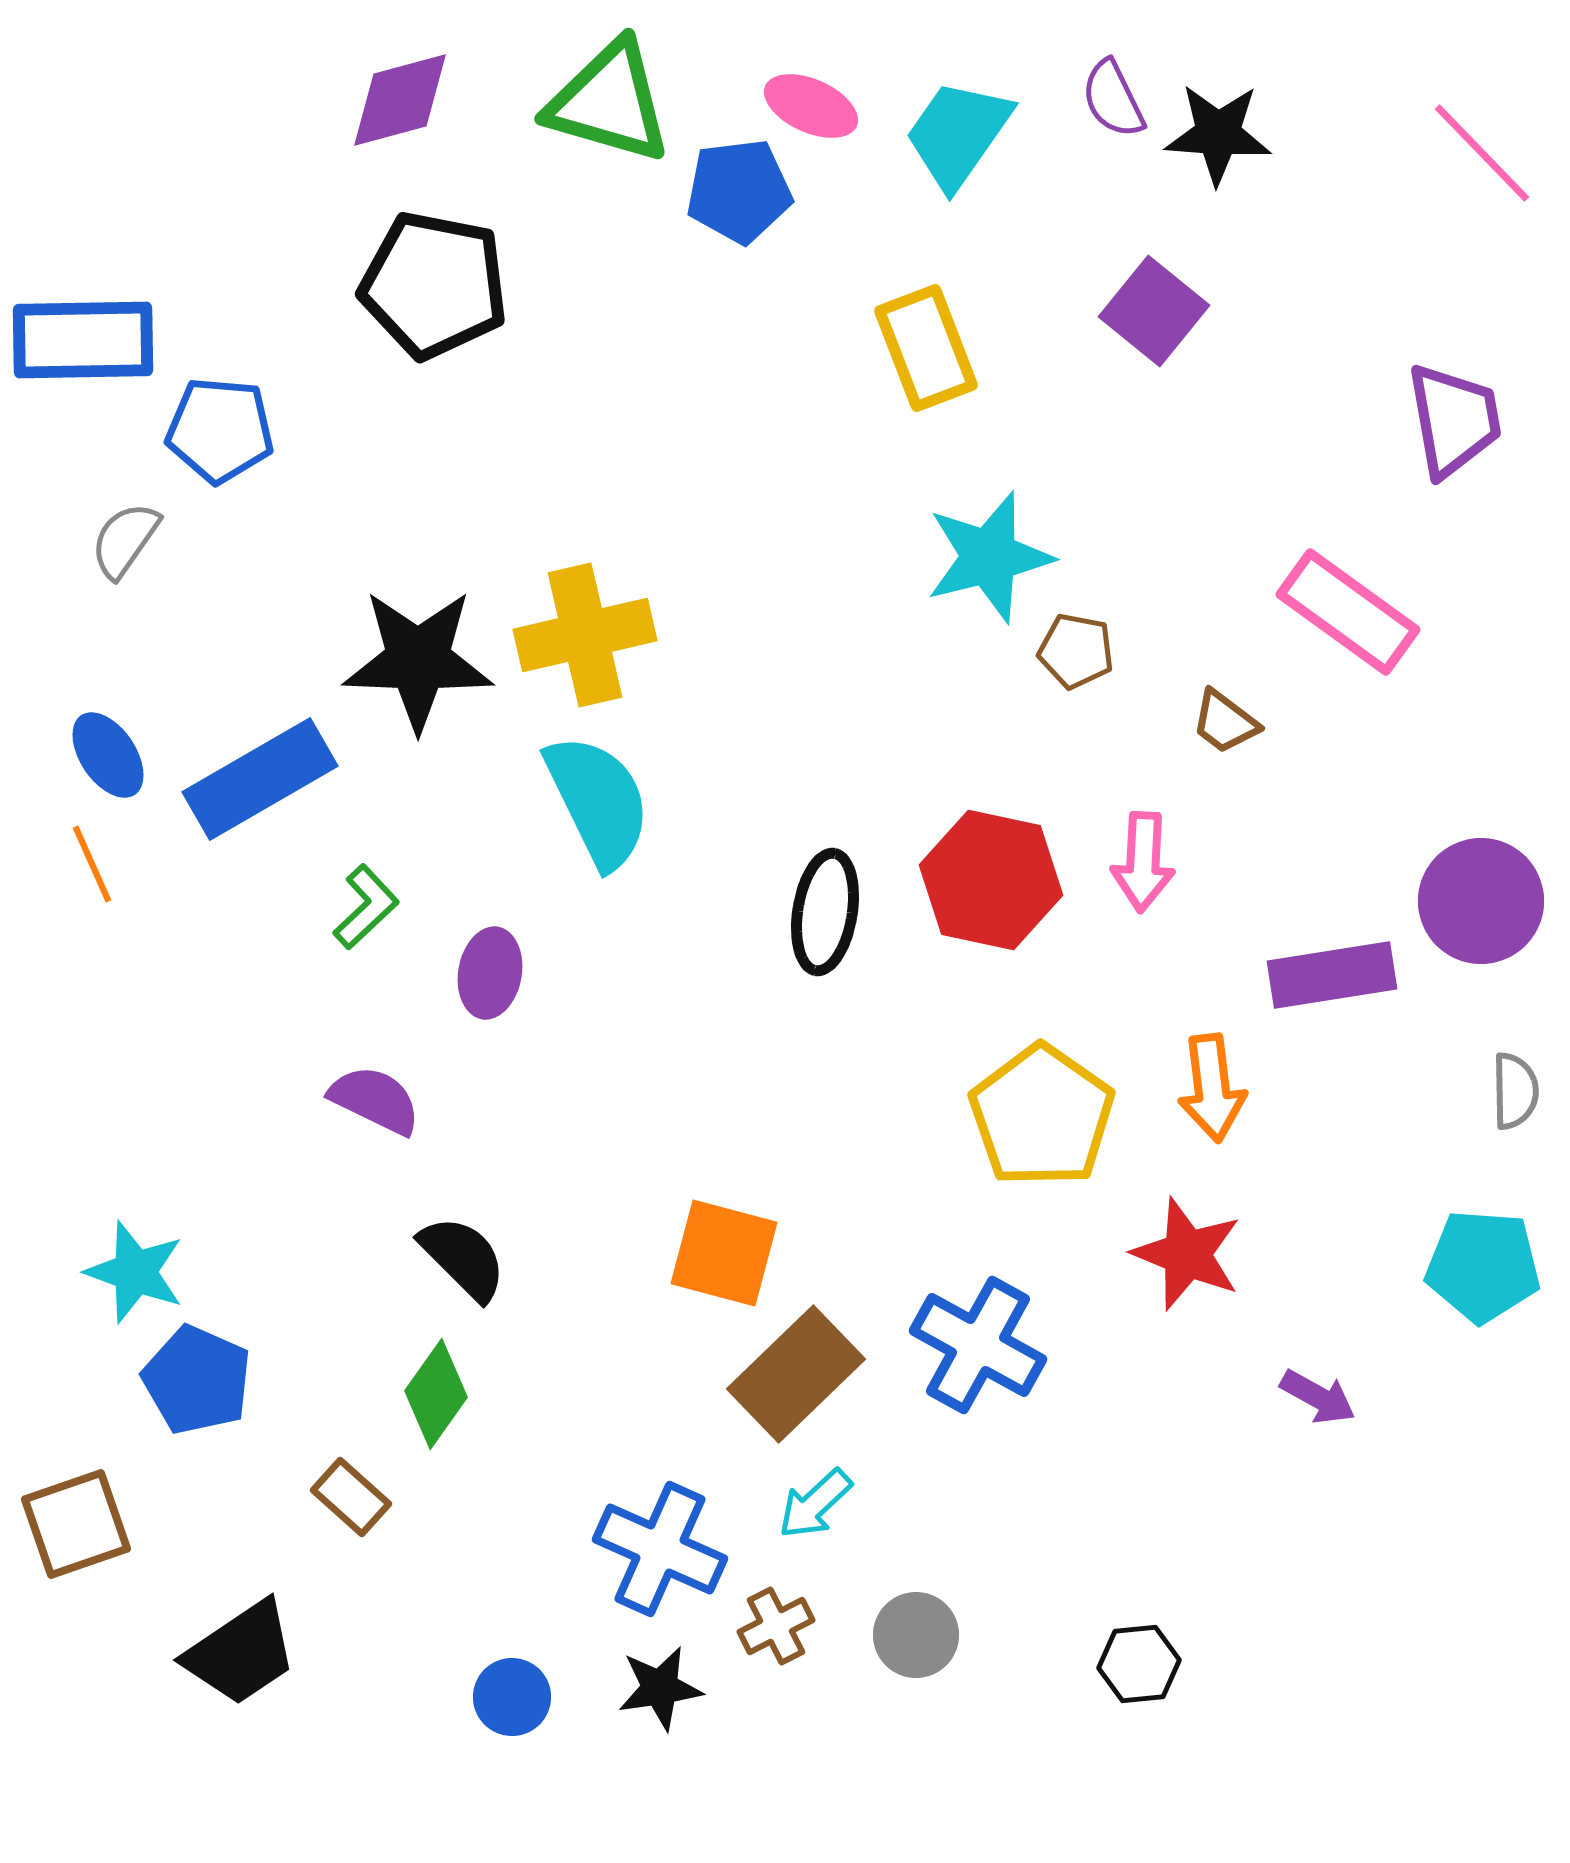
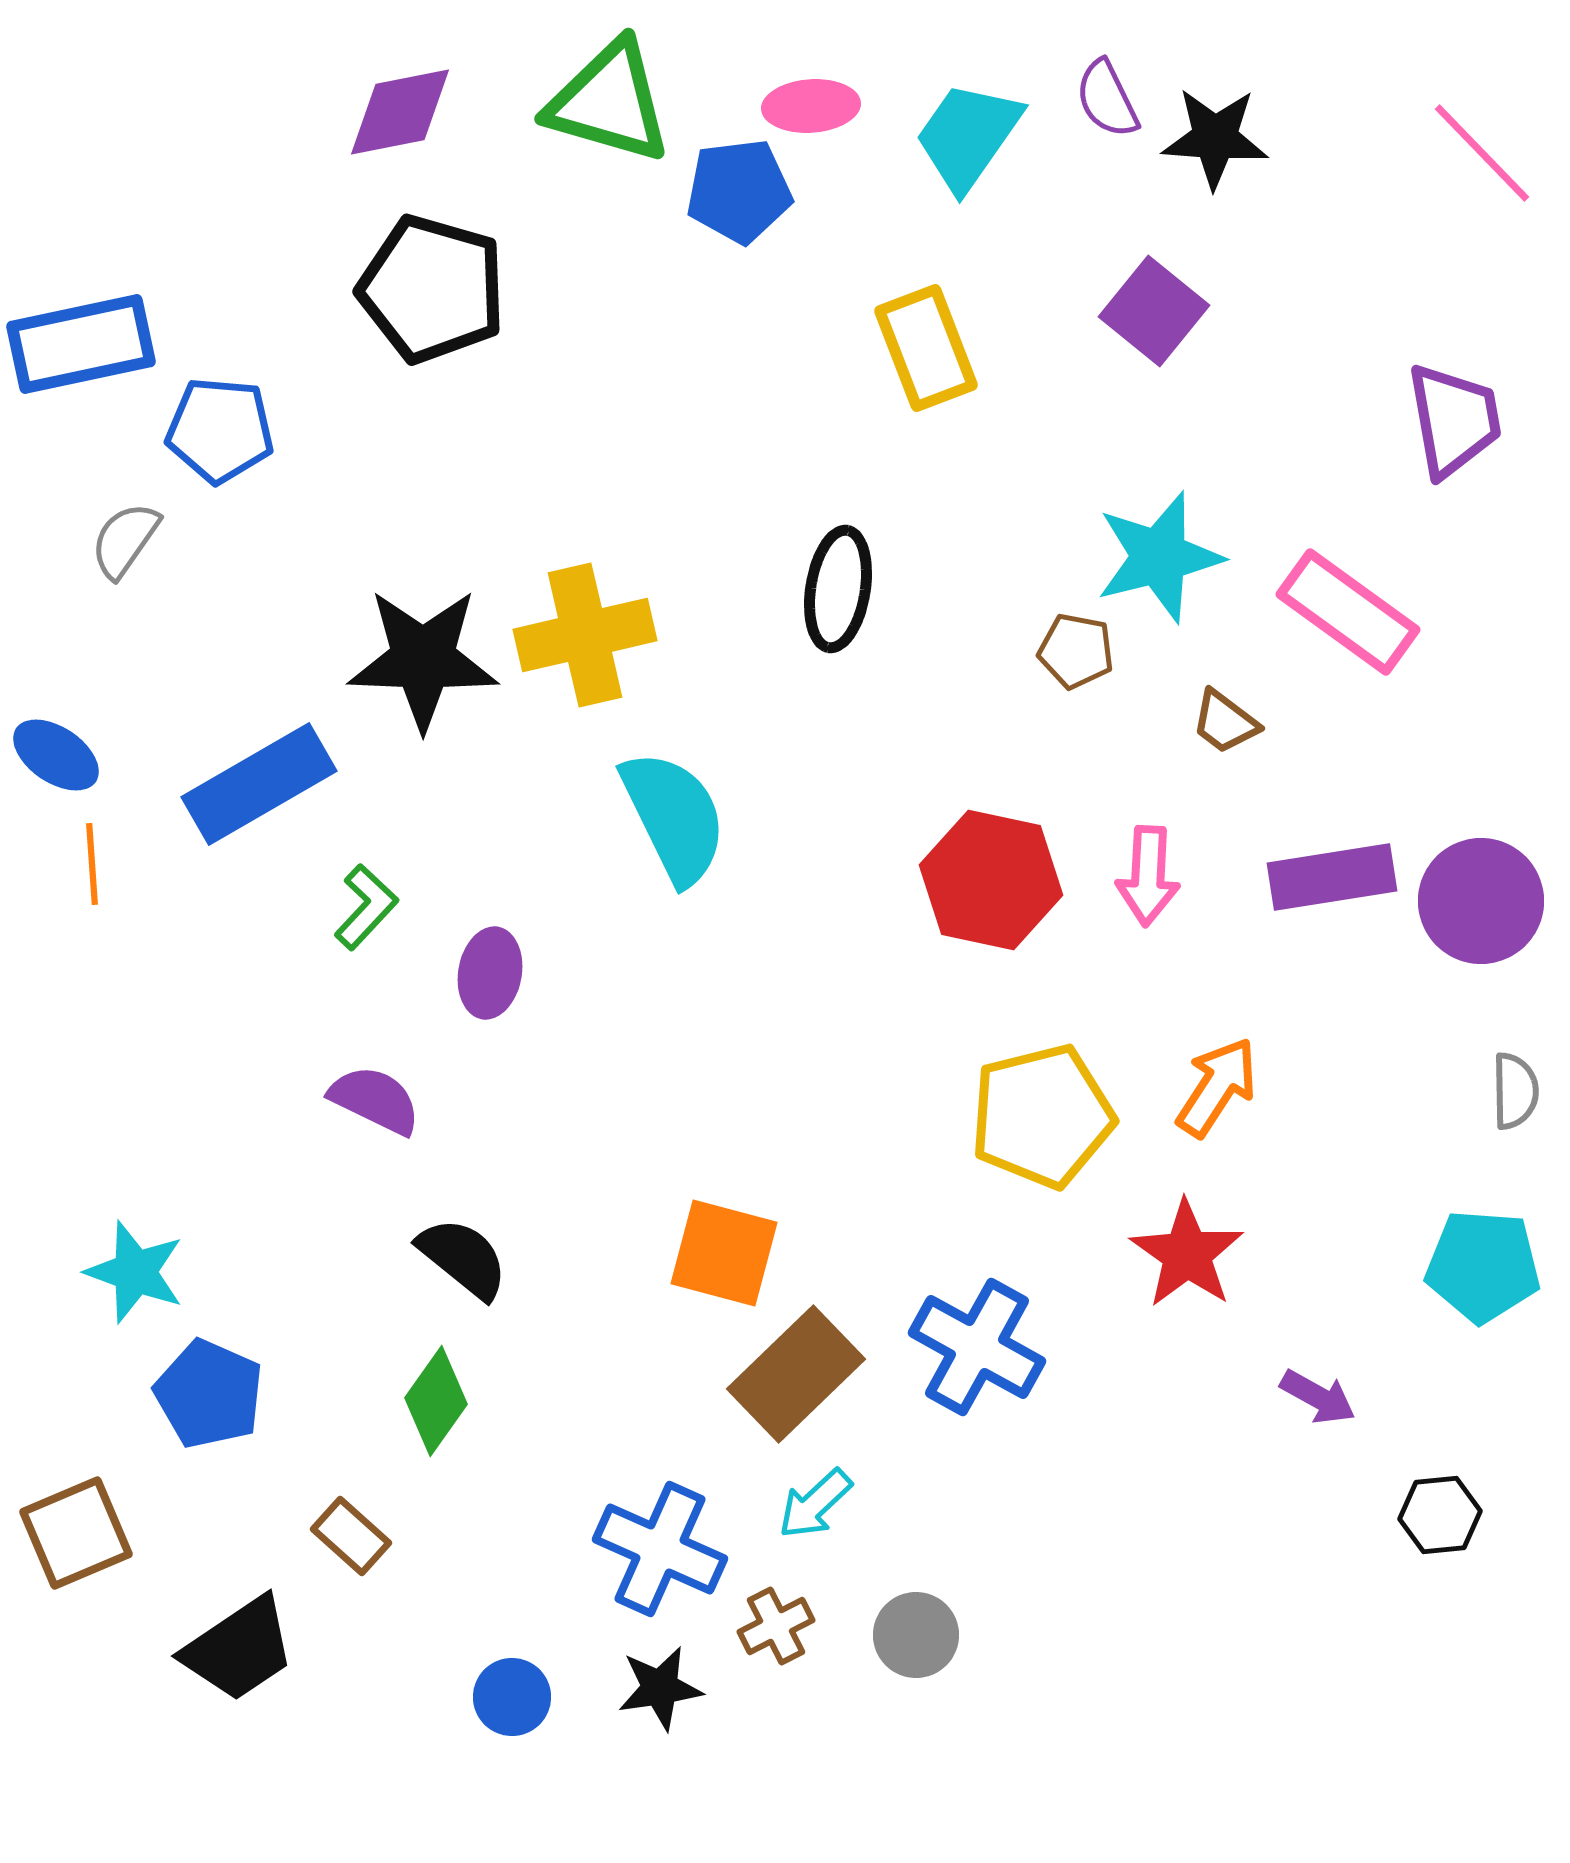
purple semicircle at (1113, 99): moved 6 px left
purple diamond at (400, 100): moved 12 px down; rotated 4 degrees clockwise
pink ellipse at (811, 106): rotated 28 degrees counterclockwise
cyan trapezoid at (958, 134): moved 10 px right, 2 px down
black star at (1218, 134): moved 3 px left, 4 px down
black pentagon at (434, 285): moved 2 px left, 4 px down; rotated 5 degrees clockwise
blue rectangle at (83, 340): moved 2 px left, 4 px down; rotated 11 degrees counterclockwise
cyan star at (989, 557): moved 170 px right
black star at (418, 660): moved 5 px right, 1 px up
blue ellipse at (108, 755): moved 52 px left; rotated 22 degrees counterclockwise
blue rectangle at (260, 779): moved 1 px left, 5 px down
cyan semicircle at (598, 801): moved 76 px right, 16 px down
pink arrow at (1143, 862): moved 5 px right, 14 px down
orange line at (92, 864): rotated 20 degrees clockwise
green L-shape at (366, 907): rotated 4 degrees counterclockwise
black ellipse at (825, 912): moved 13 px right, 323 px up
purple rectangle at (1332, 975): moved 98 px up
orange arrow at (1212, 1088): moved 5 px right, 1 px up; rotated 140 degrees counterclockwise
yellow pentagon at (1042, 1116): rotated 23 degrees clockwise
red star at (1187, 1254): rotated 13 degrees clockwise
black semicircle at (463, 1258): rotated 6 degrees counterclockwise
blue cross at (978, 1345): moved 1 px left, 2 px down
blue pentagon at (197, 1380): moved 12 px right, 14 px down
green diamond at (436, 1394): moved 7 px down
brown rectangle at (351, 1497): moved 39 px down
brown square at (76, 1524): moved 9 px down; rotated 4 degrees counterclockwise
black trapezoid at (241, 1653): moved 2 px left, 4 px up
black hexagon at (1139, 1664): moved 301 px right, 149 px up
